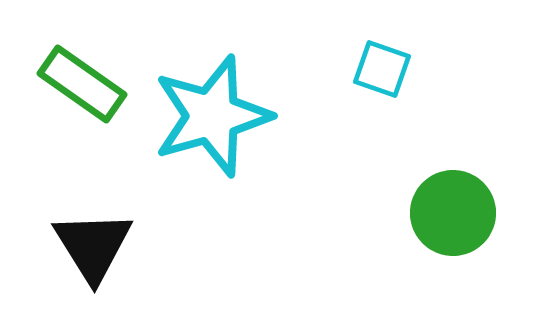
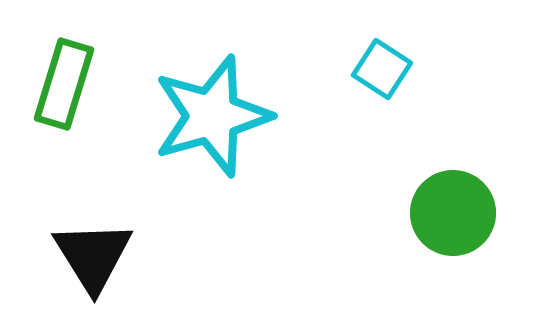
cyan square: rotated 14 degrees clockwise
green rectangle: moved 18 px left; rotated 72 degrees clockwise
black triangle: moved 10 px down
